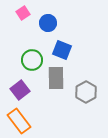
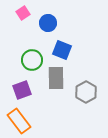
purple square: moved 2 px right; rotated 18 degrees clockwise
